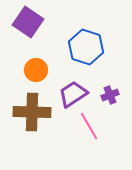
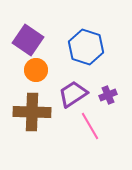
purple square: moved 18 px down
purple cross: moved 2 px left
pink line: moved 1 px right
